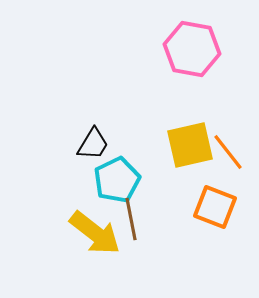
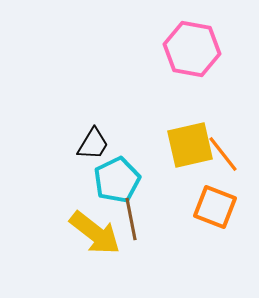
orange line: moved 5 px left, 2 px down
